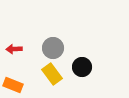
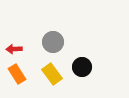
gray circle: moved 6 px up
orange rectangle: moved 4 px right, 11 px up; rotated 36 degrees clockwise
